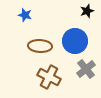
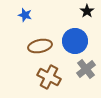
black star: rotated 16 degrees counterclockwise
brown ellipse: rotated 15 degrees counterclockwise
